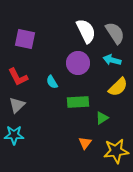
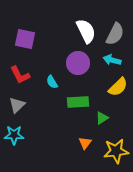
gray semicircle: moved 1 px down; rotated 60 degrees clockwise
red L-shape: moved 2 px right, 2 px up
